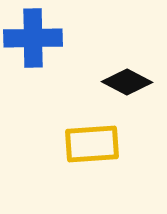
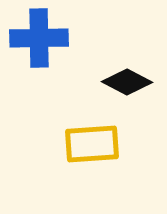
blue cross: moved 6 px right
